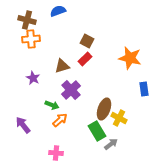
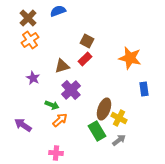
brown cross: moved 1 px right, 2 px up; rotated 30 degrees clockwise
orange cross: moved 1 px left, 1 px down; rotated 30 degrees counterclockwise
purple arrow: rotated 18 degrees counterclockwise
gray arrow: moved 8 px right, 4 px up
